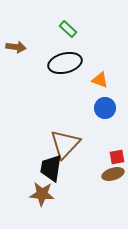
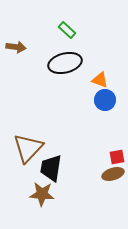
green rectangle: moved 1 px left, 1 px down
blue circle: moved 8 px up
brown triangle: moved 37 px left, 4 px down
